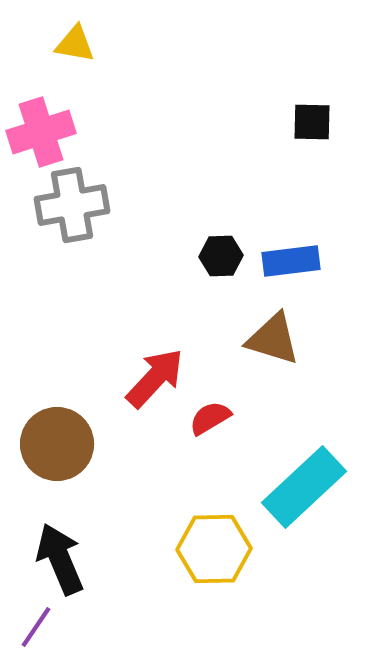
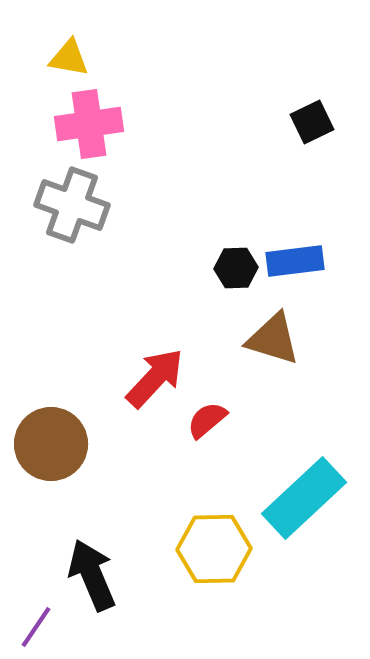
yellow triangle: moved 6 px left, 14 px down
black square: rotated 27 degrees counterclockwise
pink cross: moved 48 px right, 8 px up; rotated 10 degrees clockwise
gray cross: rotated 30 degrees clockwise
black hexagon: moved 15 px right, 12 px down
blue rectangle: moved 4 px right
red semicircle: moved 3 px left, 2 px down; rotated 9 degrees counterclockwise
brown circle: moved 6 px left
cyan rectangle: moved 11 px down
black arrow: moved 32 px right, 16 px down
